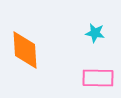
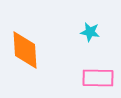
cyan star: moved 5 px left, 1 px up
